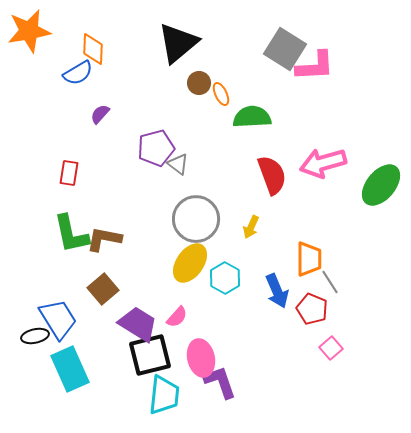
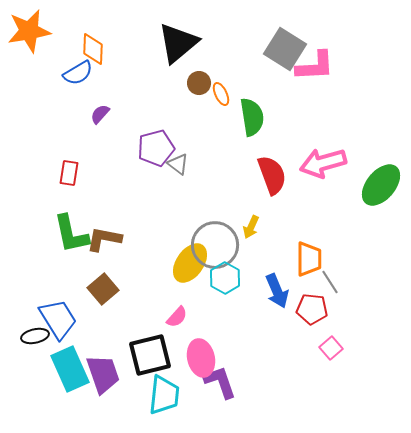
green semicircle: rotated 84 degrees clockwise
gray circle: moved 19 px right, 26 px down
red pentagon: rotated 16 degrees counterclockwise
purple trapezoid: moved 35 px left, 50 px down; rotated 39 degrees clockwise
